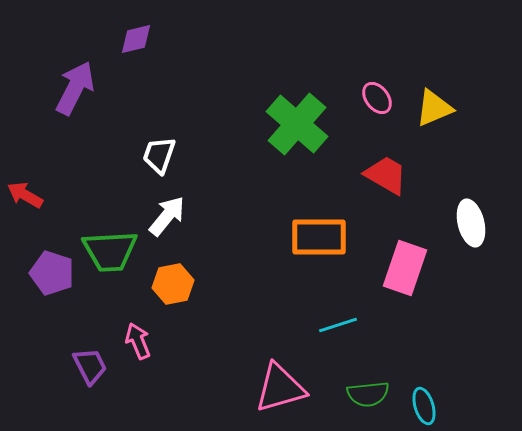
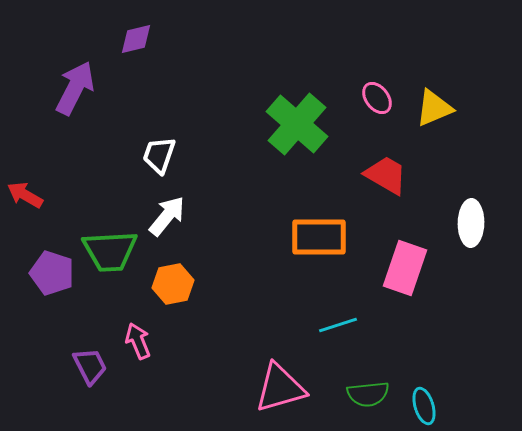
white ellipse: rotated 15 degrees clockwise
